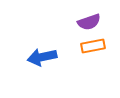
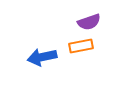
orange rectangle: moved 12 px left
